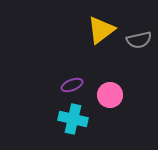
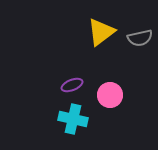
yellow triangle: moved 2 px down
gray semicircle: moved 1 px right, 2 px up
